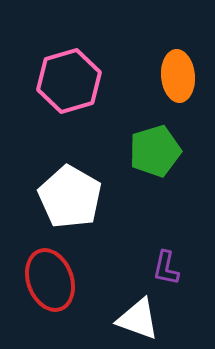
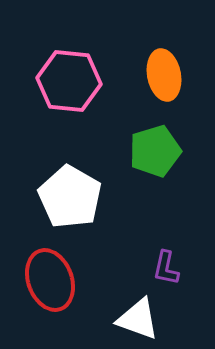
orange ellipse: moved 14 px left, 1 px up; rotated 6 degrees counterclockwise
pink hexagon: rotated 22 degrees clockwise
